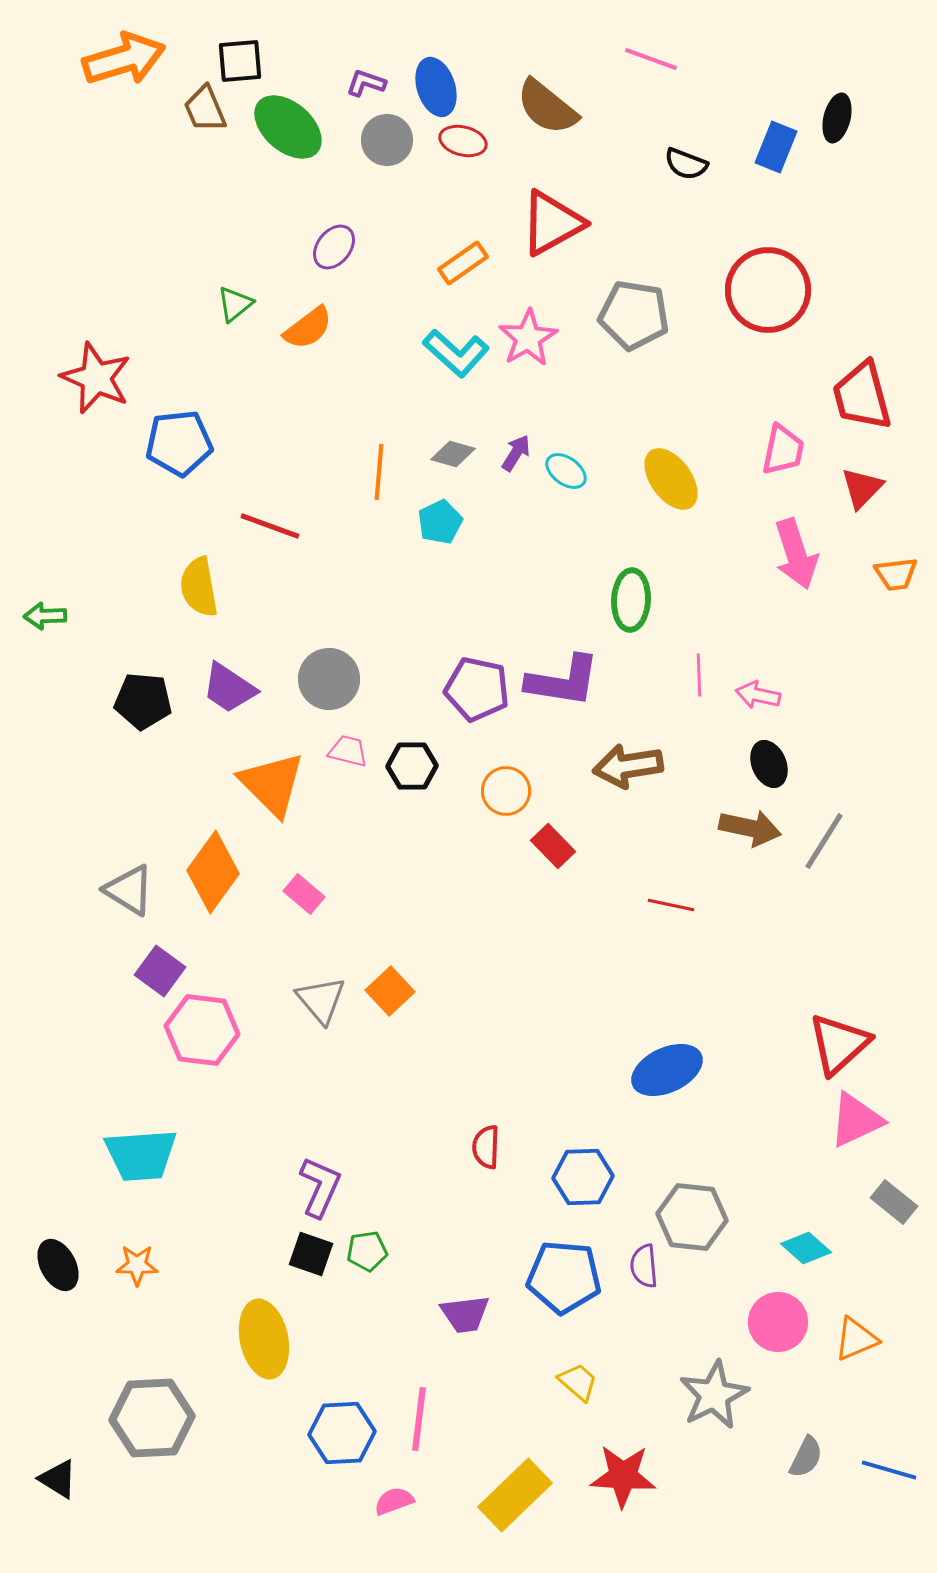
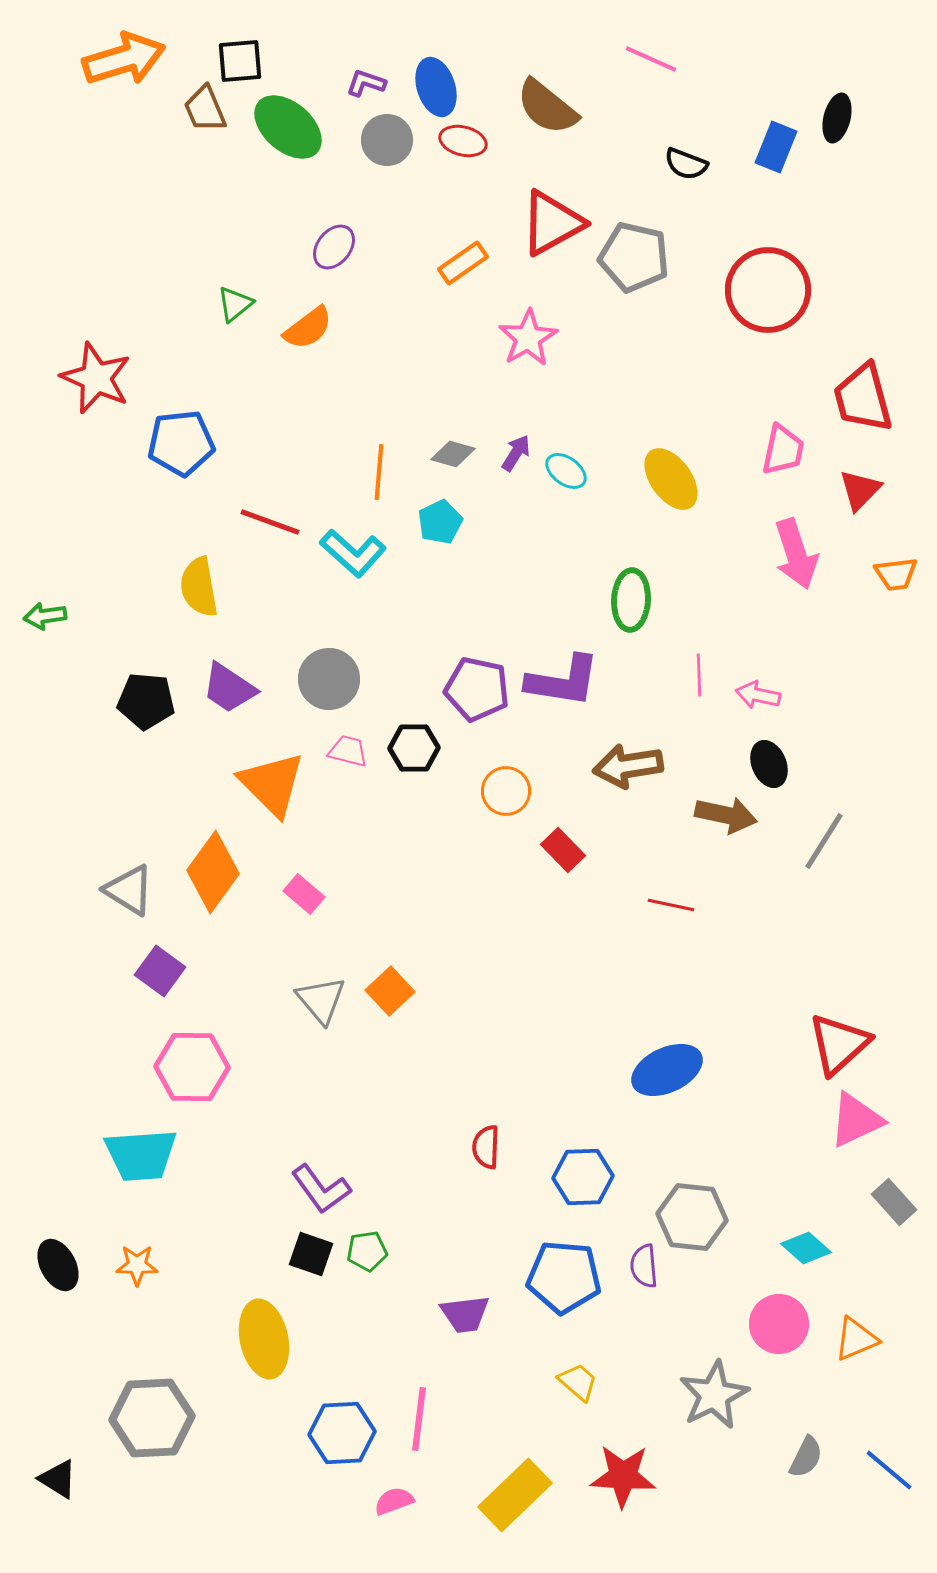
pink line at (651, 59): rotated 4 degrees clockwise
gray pentagon at (634, 315): moved 58 px up; rotated 4 degrees clockwise
cyan L-shape at (456, 353): moved 103 px left, 200 px down
red trapezoid at (862, 396): moved 1 px right, 2 px down
blue pentagon at (179, 443): moved 2 px right
red triangle at (862, 488): moved 2 px left, 2 px down
red line at (270, 526): moved 4 px up
green arrow at (45, 616): rotated 6 degrees counterclockwise
black pentagon at (143, 701): moved 3 px right
black hexagon at (412, 766): moved 2 px right, 18 px up
brown arrow at (750, 828): moved 24 px left, 13 px up
red rectangle at (553, 846): moved 10 px right, 4 px down
pink hexagon at (202, 1030): moved 10 px left, 37 px down; rotated 6 degrees counterclockwise
purple L-shape at (320, 1187): moved 1 px right, 2 px down; rotated 120 degrees clockwise
gray rectangle at (894, 1202): rotated 9 degrees clockwise
pink circle at (778, 1322): moved 1 px right, 2 px down
blue line at (889, 1470): rotated 24 degrees clockwise
